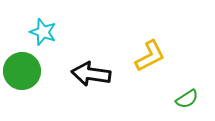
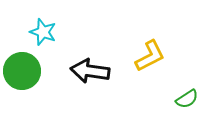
black arrow: moved 1 px left, 3 px up
